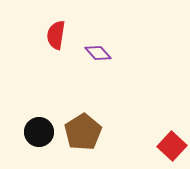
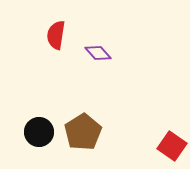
red square: rotated 8 degrees counterclockwise
